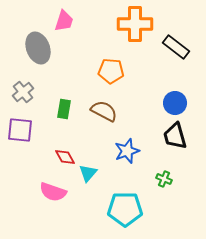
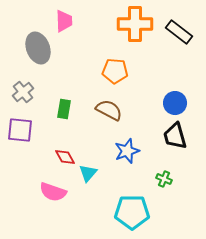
pink trapezoid: rotated 20 degrees counterclockwise
black rectangle: moved 3 px right, 15 px up
orange pentagon: moved 4 px right
brown semicircle: moved 5 px right, 1 px up
cyan pentagon: moved 7 px right, 3 px down
